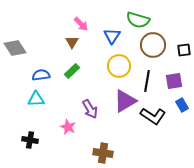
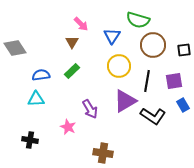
blue rectangle: moved 1 px right
